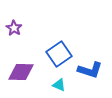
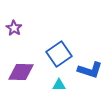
cyan triangle: rotated 24 degrees counterclockwise
